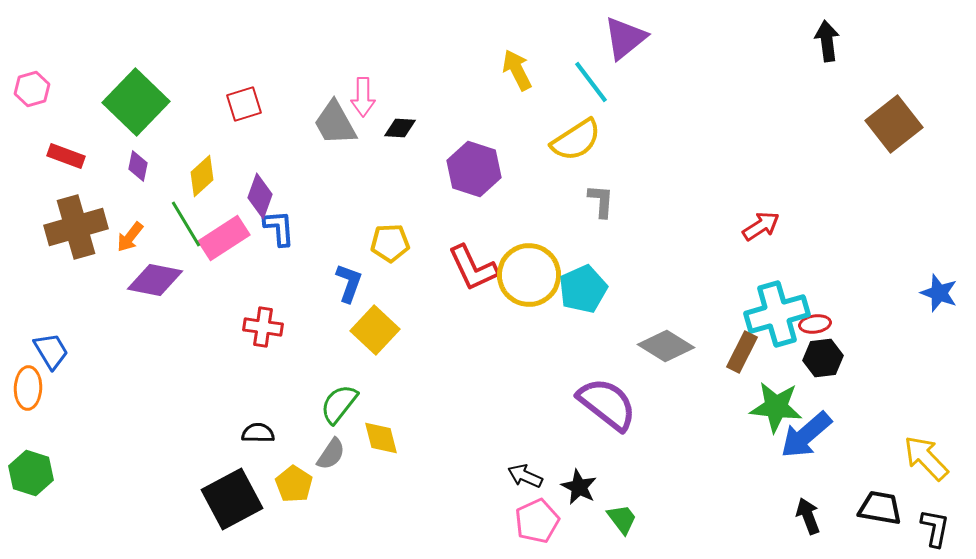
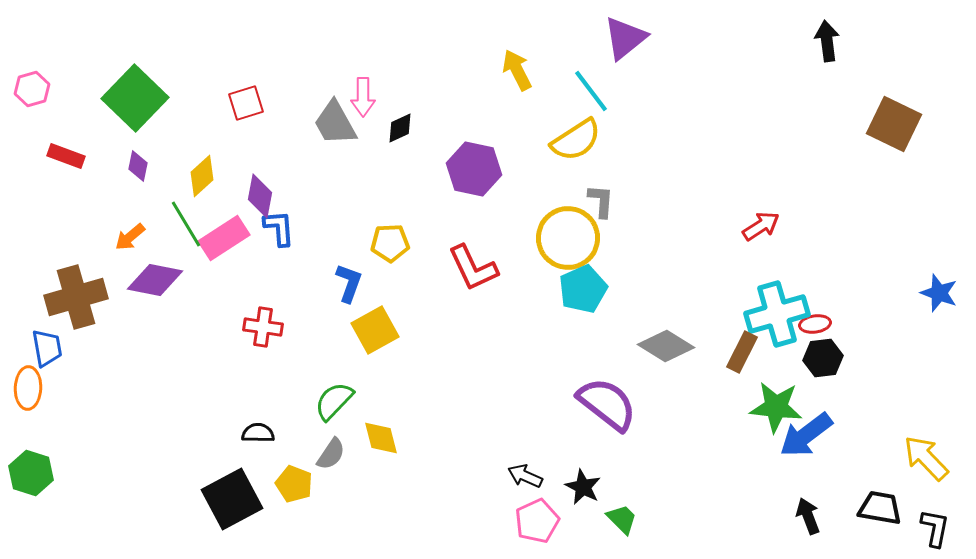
cyan line at (591, 82): moved 9 px down
green square at (136, 102): moved 1 px left, 4 px up
red square at (244, 104): moved 2 px right, 1 px up
brown square at (894, 124): rotated 26 degrees counterclockwise
black diamond at (400, 128): rotated 28 degrees counterclockwise
purple hexagon at (474, 169): rotated 6 degrees counterclockwise
purple diamond at (260, 196): rotated 9 degrees counterclockwise
brown cross at (76, 227): moved 70 px down
orange arrow at (130, 237): rotated 12 degrees clockwise
yellow circle at (529, 275): moved 39 px right, 37 px up
yellow square at (375, 330): rotated 18 degrees clockwise
blue trapezoid at (51, 351): moved 4 px left, 3 px up; rotated 21 degrees clockwise
green semicircle at (339, 404): moved 5 px left, 3 px up; rotated 6 degrees clockwise
blue arrow at (806, 435): rotated 4 degrees clockwise
yellow pentagon at (294, 484): rotated 12 degrees counterclockwise
black star at (579, 487): moved 4 px right
green trapezoid at (622, 519): rotated 8 degrees counterclockwise
